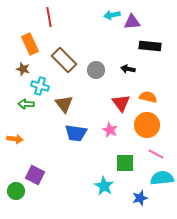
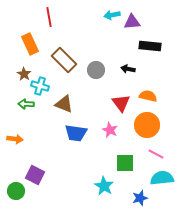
brown star: moved 1 px right, 5 px down; rotated 16 degrees clockwise
orange semicircle: moved 1 px up
brown triangle: rotated 30 degrees counterclockwise
